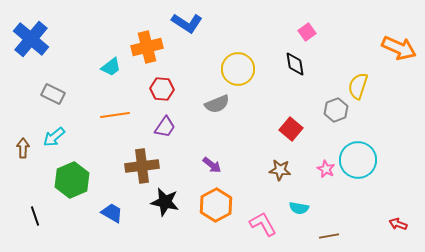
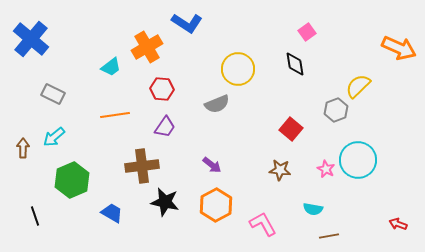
orange cross: rotated 16 degrees counterclockwise
yellow semicircle: rotated 28 degrees clockwise
cyan semicircle: moved 14 px right, 1 px down
